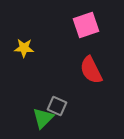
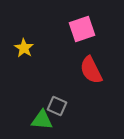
pink square: moved 4 px left, 4 px down
yellow star: rotated 30 degrees clockwise
green triangle: moved 1 px left, 2 px down; rotated 50 degrees clockwise
